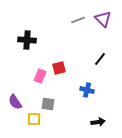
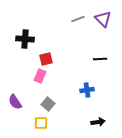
gray line: moved 1 px up
black cross: moved 2 px left, 1 px up
black line: rotated 48 degrees clockwise
red square: moved 13 px left, 9 px up
blue cross: rotated 24 degrees counterclockwise
gray square: rotated 32 degrees clockwise
yellow square: moved 7 px right, 4 px down
